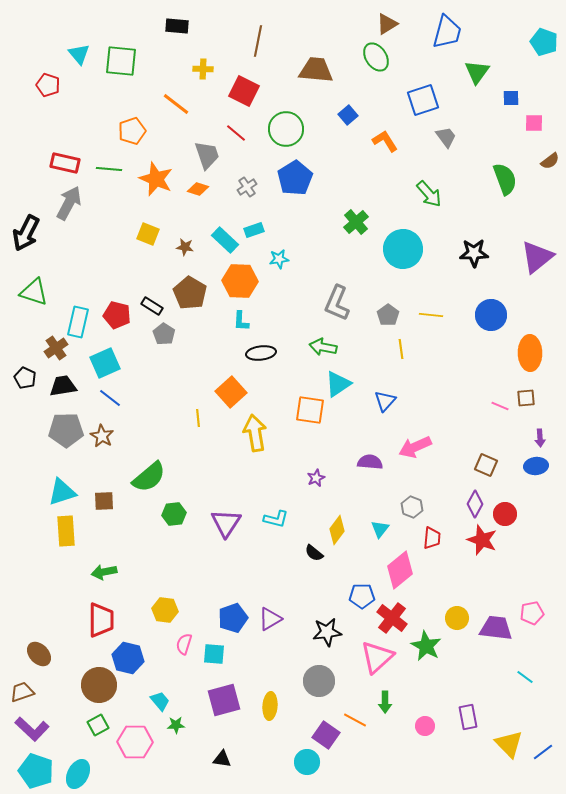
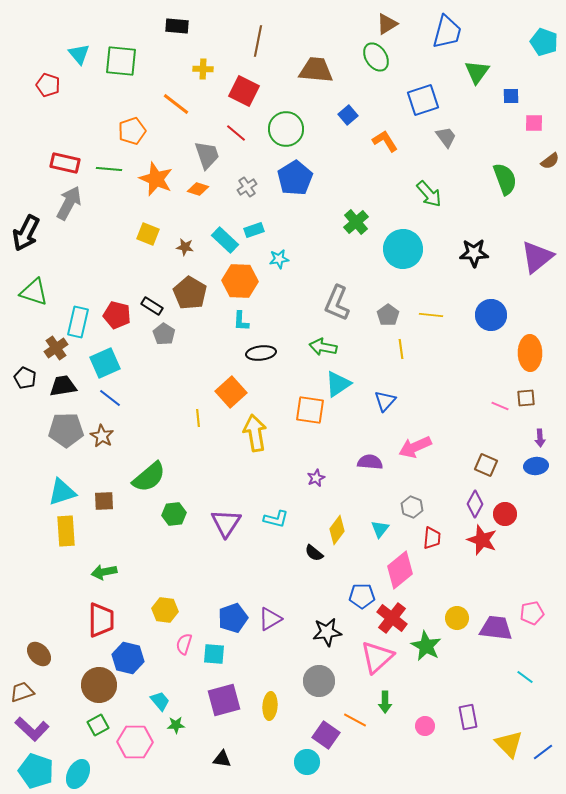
blue square at (511, 98): moved 2 px up
